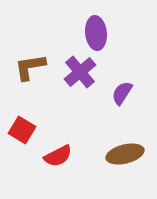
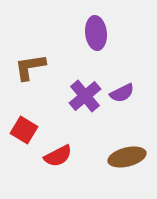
purple cross: moved 5 px right, 24 px down
purple semicircle: rotated 150 degrees counterclockwise
red square: moved 2 px right
brown ellipse: moved 2 px right, 3 px down
